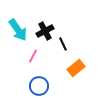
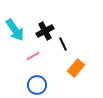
cyan arrow: moved 3 px left
pink line: rotated 32 degrees clockwise
orange rectangle: rotated 12 degrees counterclockwise
blue circle: moved 2 px left, 1 px up
